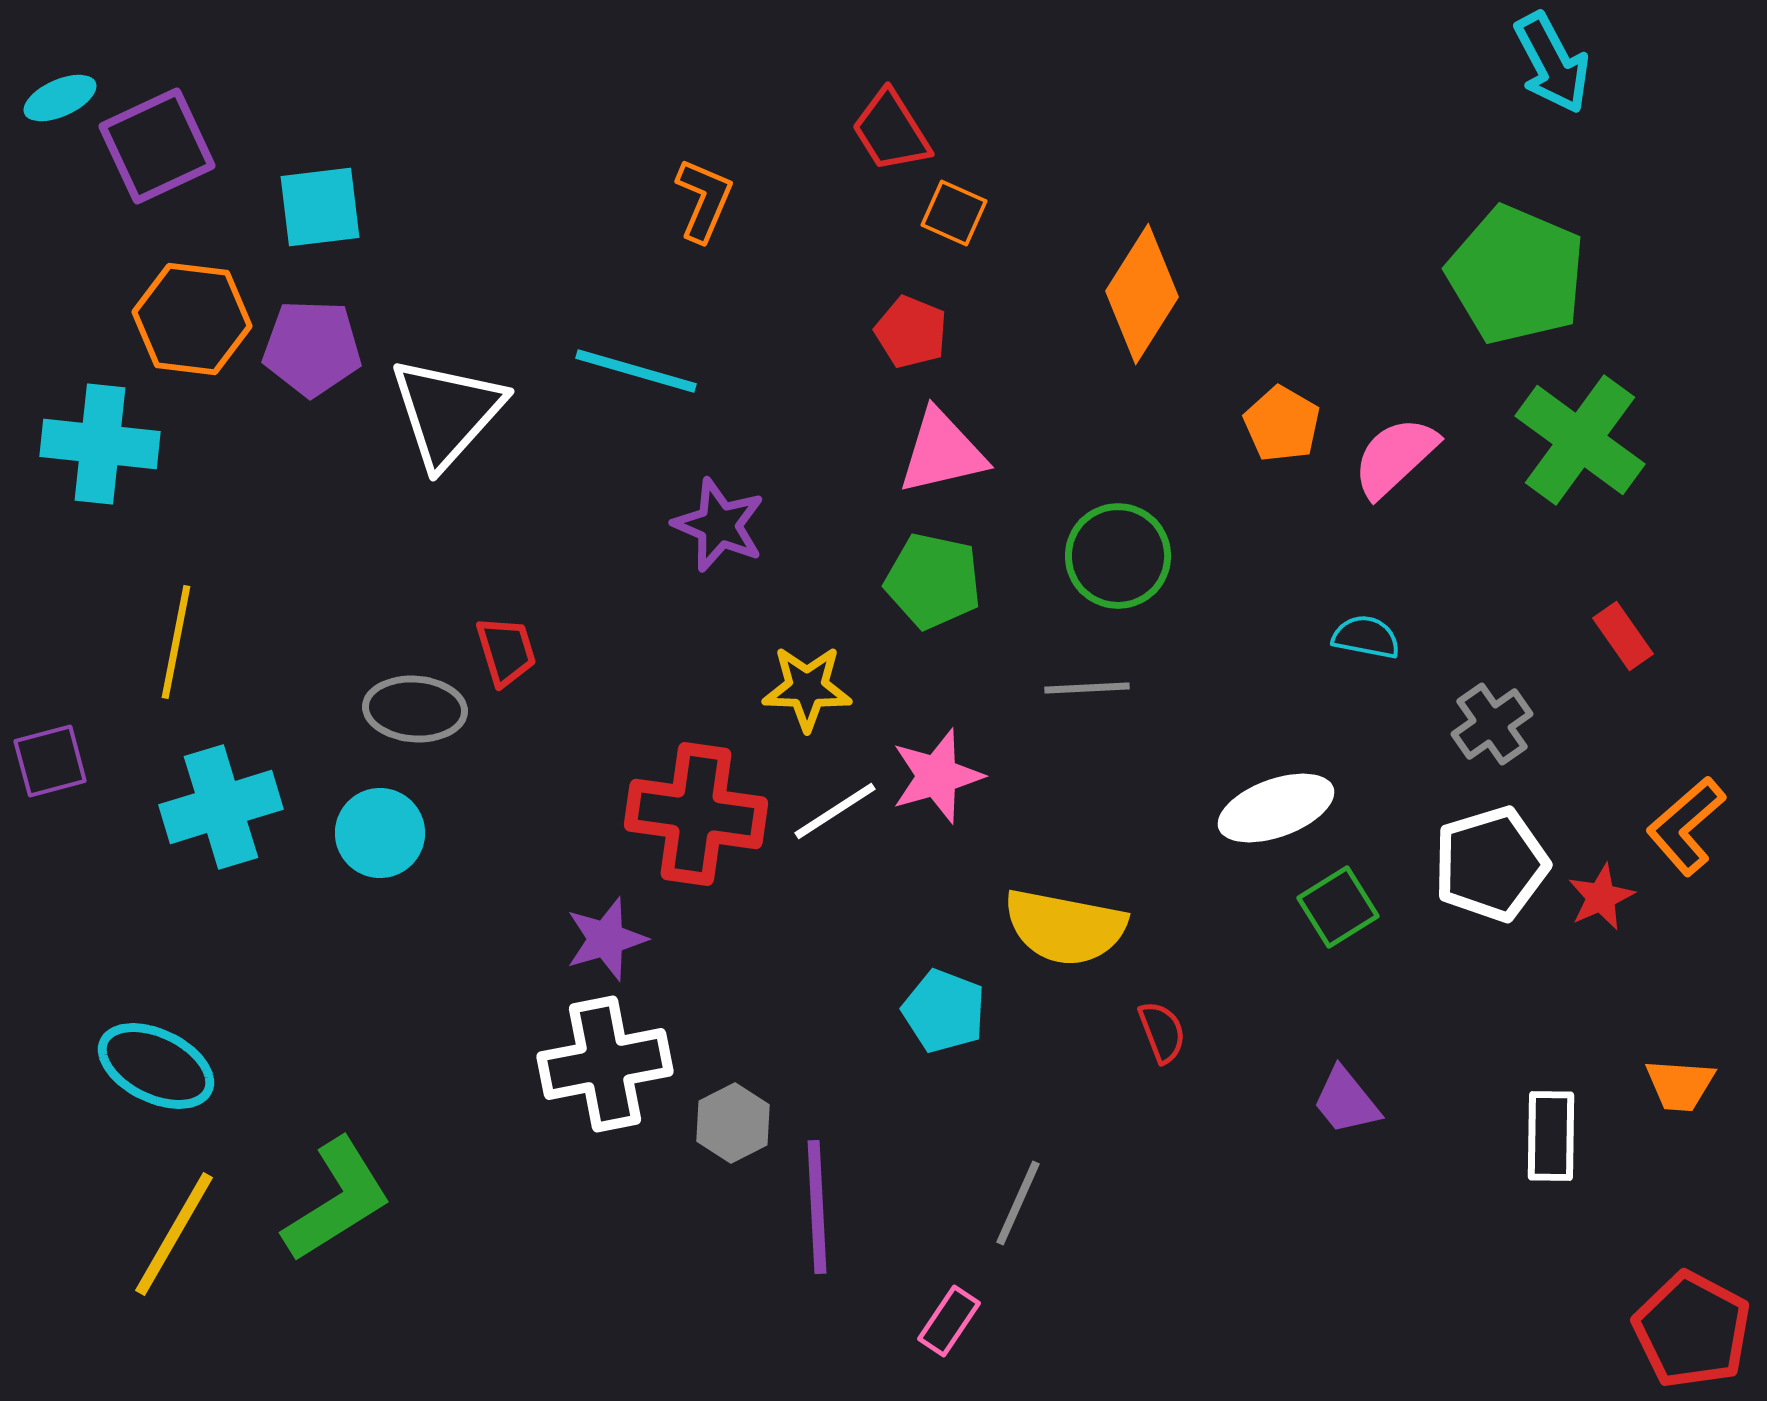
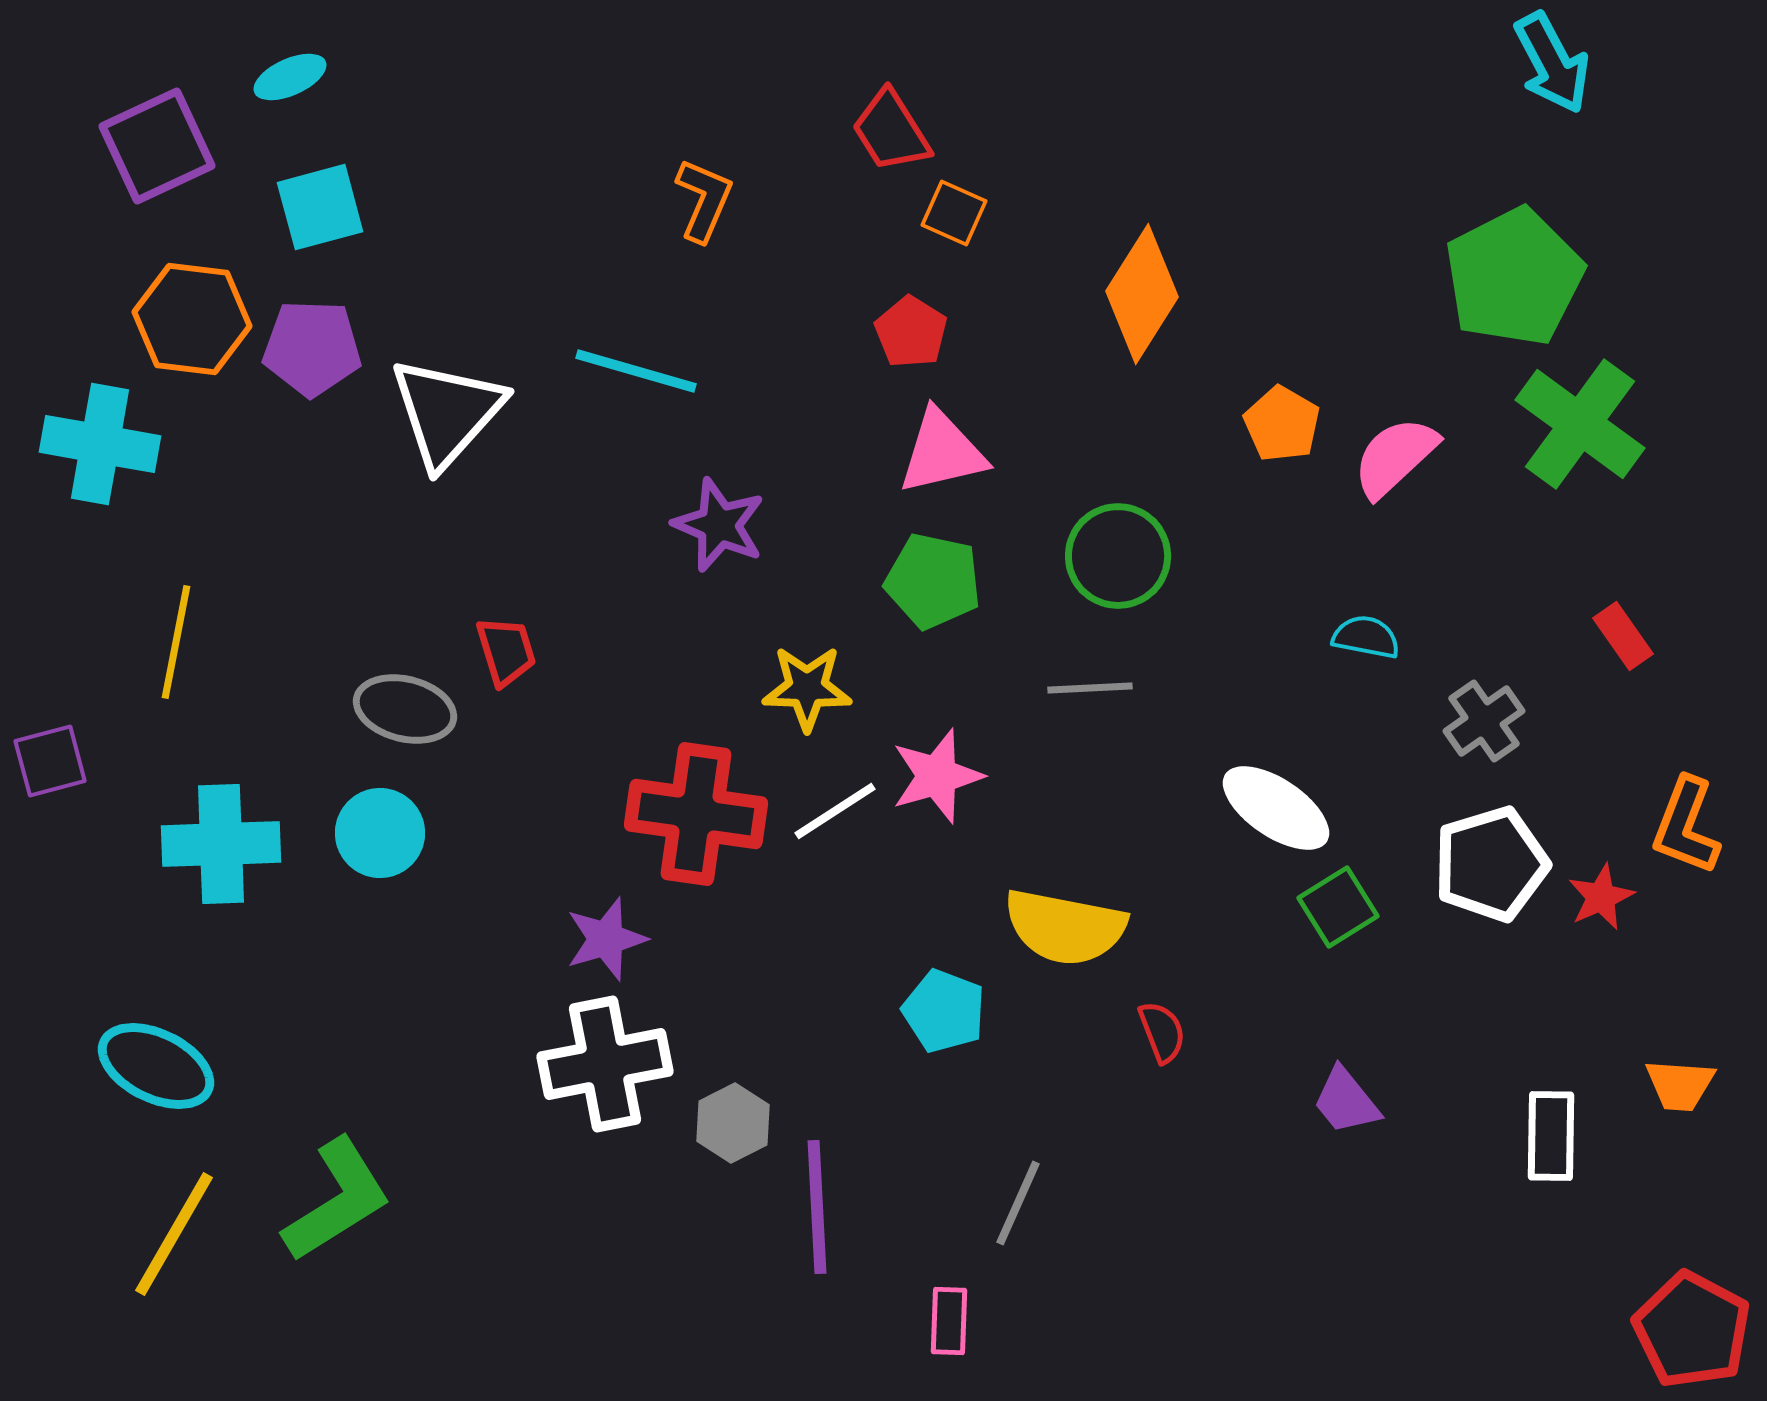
cyan ellipse at (60, 98): moved 230 px right, 21 px up
cyan square at (320, 207): rotated 8 degrees counterclockwise
green pentagon at (1516, 275): moved 2 px left, 2 px down; rotated 22 degrees clockwise
red pentagon at (911, 332): rotated 10 degrees clockwise
green cross at (1580, 440): moved 16 px up
cyan cross at (100, 444): rotated 4 degrees clockwise
gray line at (1087, 688): moved 3 px right
gray ellipse at (415, 709): moved 10 px left; rotated 10 degrees clockwise
gray cross at (1492, 724): moved 8 px left, 3 px up
cyan cross at (221, 807): moved 37 px down; rotated 15 degrees clockwise
white ellipse at (1276, 808): rotated 54 degrees clockwise
orange L-shape at (1686, 826): rotated 28 degrees counterclockwise
pink rectangle at (949, 1321): rotated 32 degrees counterclockwise
